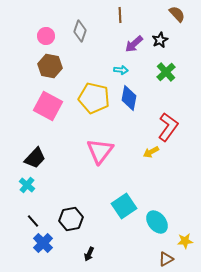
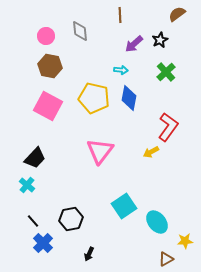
brown semicircle: rotated 84 degrees counterclockwise
gray diamond: rotated 25 degrees counterclockwise
